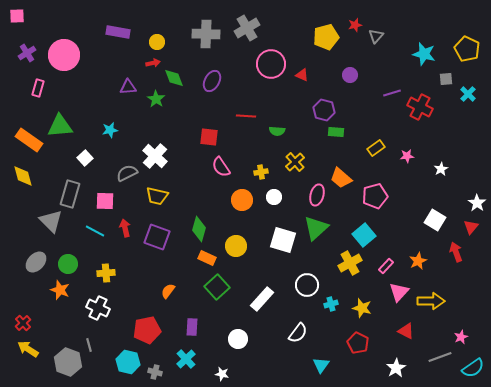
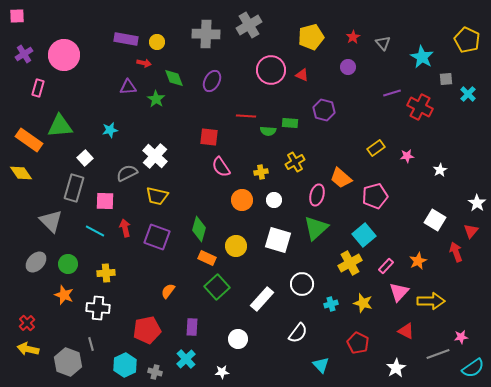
red star at (355, 25): moved 2 px left, 12 px down; rotated 16 degrees counterclockwise
gray cross at (247, 28): moved 2 px right, 3 px up
purple rectangle at (118, 32): moved 8 px right, 7 px down
gray triangle at (376, 36): moved 7 px right, 7 px down; rotated 21 degrees counterclockwise
yellow pentagon at (326, 37): moved 15 px left
yellow pentagon at (467, 49): moved 9 px up
purple cross at (27, 53): moved 3 px left, 1 px down
cyan star at (424, 54): moved 2 px left, 3 px down; rotated 15 degrees clockwise
red arrow at (153, 63): moved 9 px left; rotated 24 degrees clockwise
pink circle at (271, 64): moved 6 px down
purple circle at (350, 75): moved 2 px left, 8 px up
green semicircle at (277, 131): moved 9 px left
green rectangle at (336, 132): moved 46 px left, 9 px up
yellow cross at (295, 162): rotated 12 degrees clockwise
white star at (441, 169): moved 1 px left, 1 px down
yellow diamond at (23, 176): moved 2 px left, 3 px up; rotated 20 degrees counterclockwise
gray rectangle at (70, 194): moved 4 px right, 6 px up
white circle at (274, 197): moved 3 px down
red triangle at (471, 227): moved 4 px down
white square at (283, 240): moved 5 px left
white circle at (307, 285): moved 5 px left, 1 px up
orange star at (60, 290): moved 4 px right, 5 px down
white cross at (98, 308): rotated 20 degrees counterclockwise
yellow star at (362, 308): moved 1 px right, 5 px up
red cross at (23, 323): moved 4 px right
pink star at (461, 337): rotated 16 degrees clockwise
gray line at (89, 345): moved 2 px right, 1 px up
yellow arrow at (28, 349): rotated 20 degrees counterclockwise
gray line at (440, 357): moved 2 px left, 3 px up
cyan hexagon at (128, 362): moved 3 px left, 3 px down; rotated 20 degrees clockwise
cyan triangle at (321, 365): rotated 18 degrees counterclockwise
white star at (222, 374): moved 2 px up; rotated 16 degrees counterclockwise
